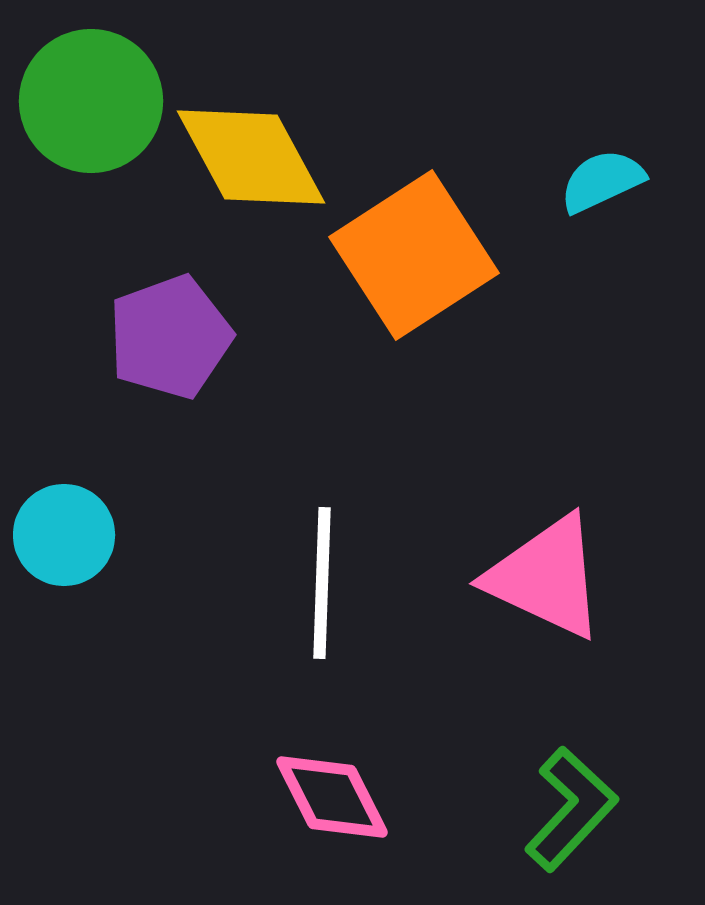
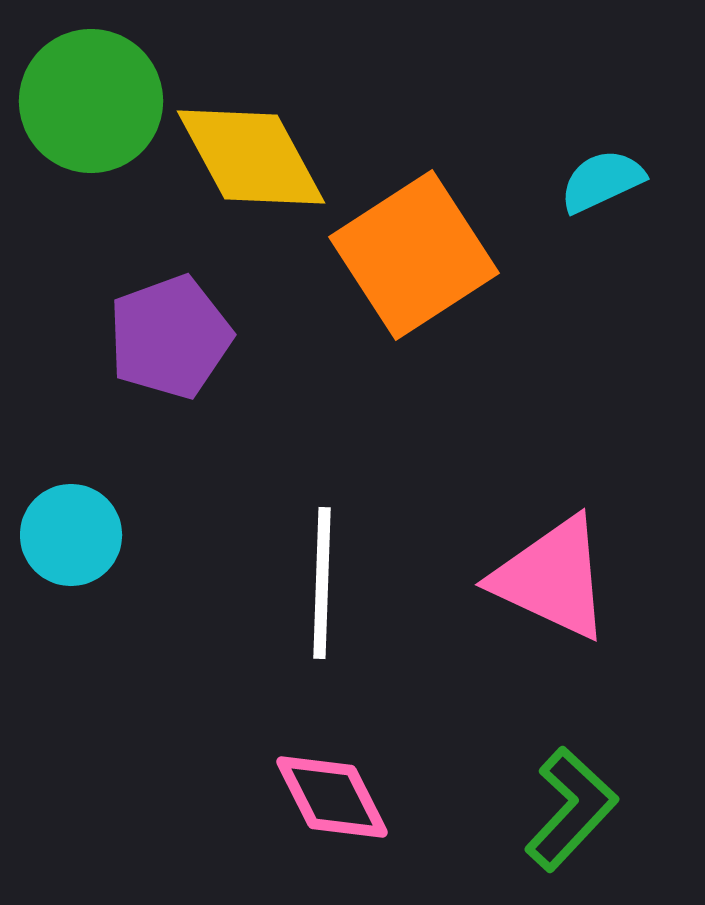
cyan circle: moved 7 px right
pink triangle: moved 6 px right, 1 px down
